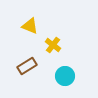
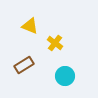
yellow cross: moved 2 px right, 2 px up
brown rectangle: moved 3 px left, 1 px up
